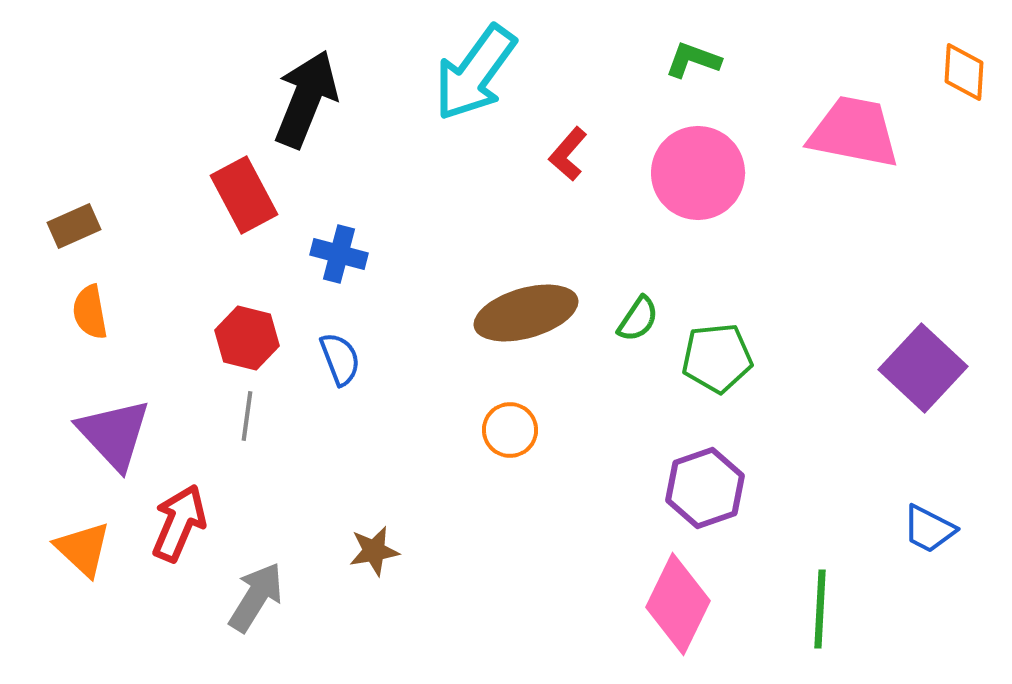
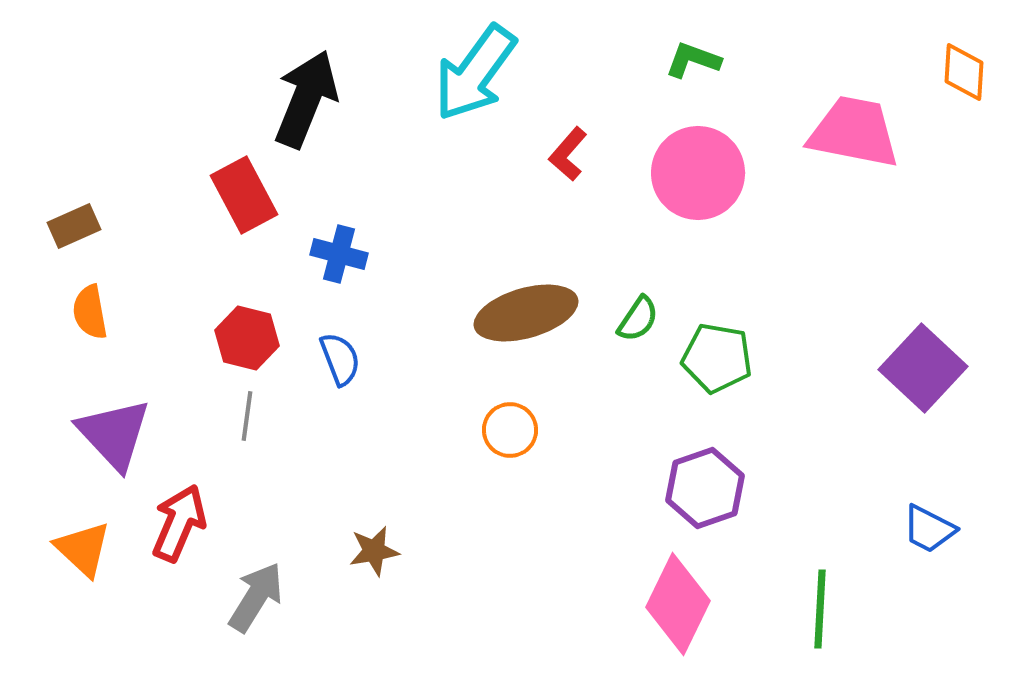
green pentagon: rotated 16 degrees clockwise
